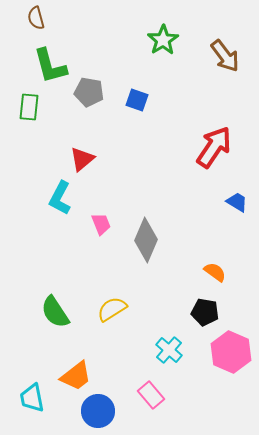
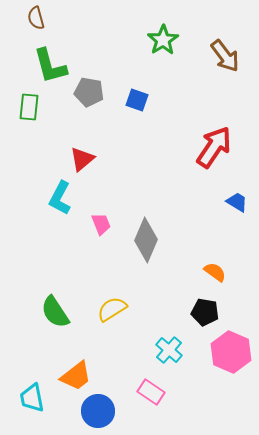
pink rectangle: moved 3 px up; rotated 16 degrees counterclockwise
